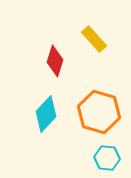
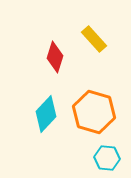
red diamond: moved 4 px up
orange hexagon: moved 5 px left
